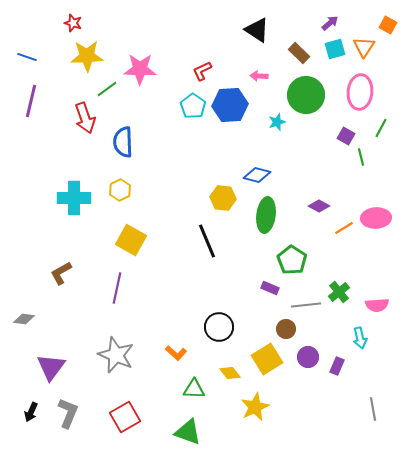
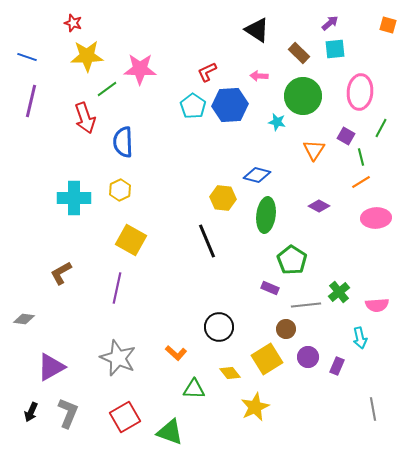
orange square at (388, 25): rotated 12 degrees counterclockwise
orange triangle at (364, 47): moved 50 px left, 103 px down
cyan square at (335, 49): rotated 10 degrees clockwise
red L-shape at (202, 71): moved 5 px right, 1 px down
green circle at (306, 95): moved 3 px left, 1 px down
cyan star at (277, 122): rotated 30 degrees clockwise
orange line at (344, 228): moved 17 px right, 46 px up
gray star at (116, 355): moved 2 px right, 3 px down
purple triangle at (51, 367): rotated 24 degrees clockwise
green triangle at (188, 432): moved 18 px left
